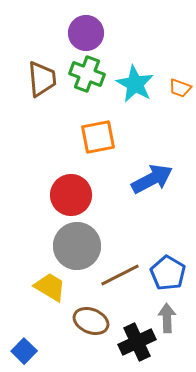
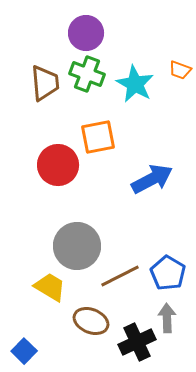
brown trapezoid: moved 3 px right, 4 px down
orange trapezoid: moved 18 px up
red circle: moved 13 px left, 30 px up
brown line: moved 1 px down
